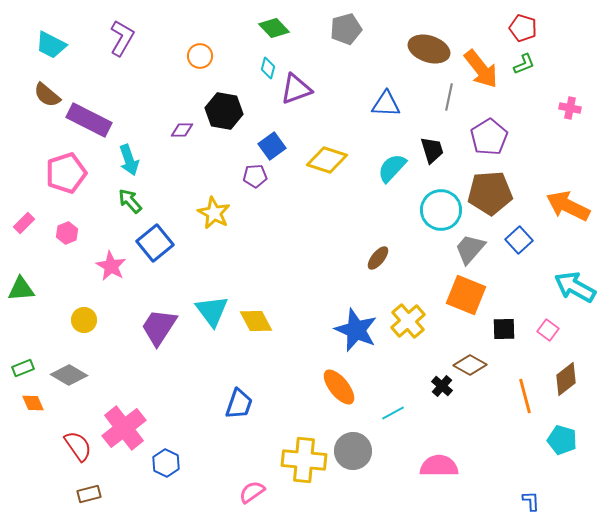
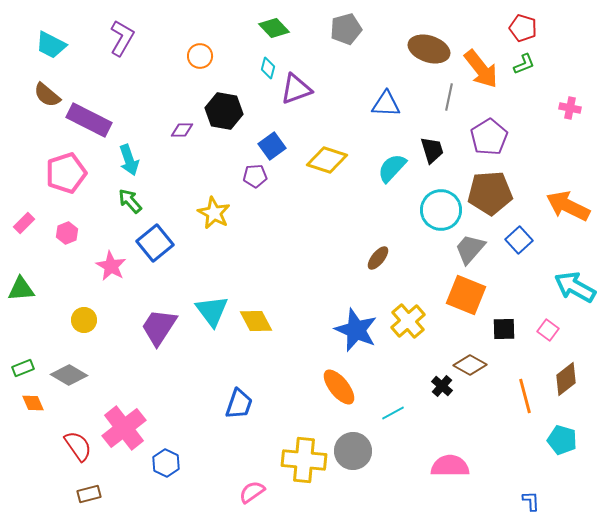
pink semicircle at (439, 466): moved 11 px right
